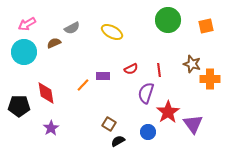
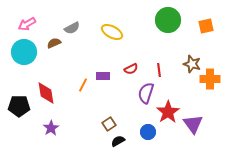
orange line: rotated 16 degrees counterclockwise
brown square: rotated 24 degrees clockwise
